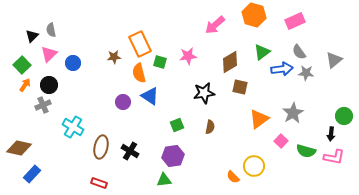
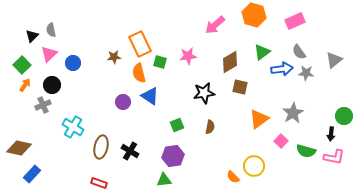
black circle at (49, 85): moved 3 px right
